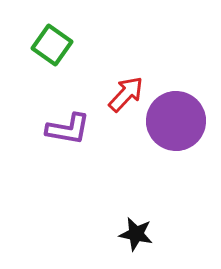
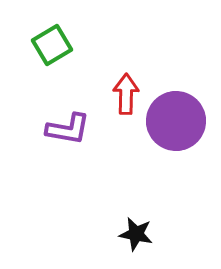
green square: rotated 24 degrees clockwise
red arrow: rotated 42 degrees counterclockwise
